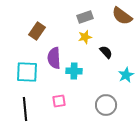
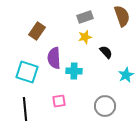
brown semicircle: rotated 145 degrees counterclockwise
cyan square: rotated 15 degrees clockwise
gray circle: moved 1 px left, 1 px down
